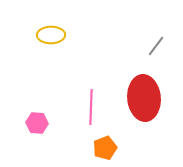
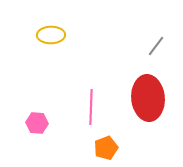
red ellipse: moved 4 px right
orange pentagon: moved 1 px right
